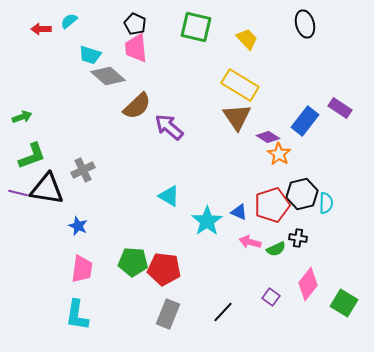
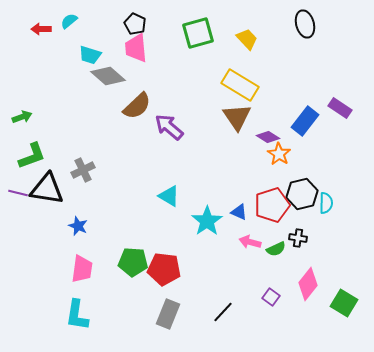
green square at (196, 27): moved 2 px right, 6 px down; rotated 28 degrees counterclockwise
